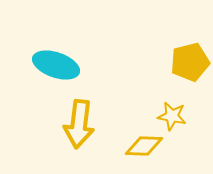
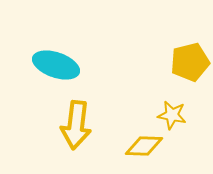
yellow star: moved 1 px up
yellow arrow: moved 3 px left, 1 px down
